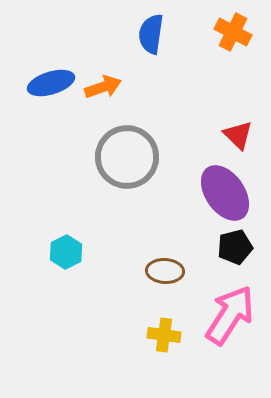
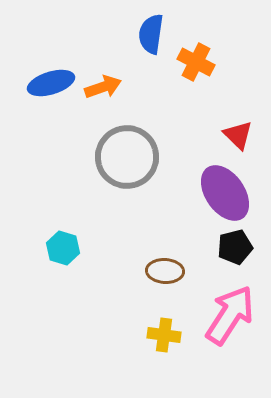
orange cross: moved 37 px left, 30 px down
cyan hexagon: moved 3 px left, 4 px up; rotated 16 degrees counterclockwise
